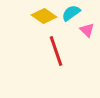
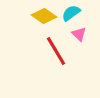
pink triangle: moved 8 px left, 4 px down
red line: rotated 12 degrees counterclockwise
